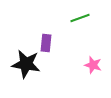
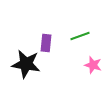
green line: moved 18 px down
